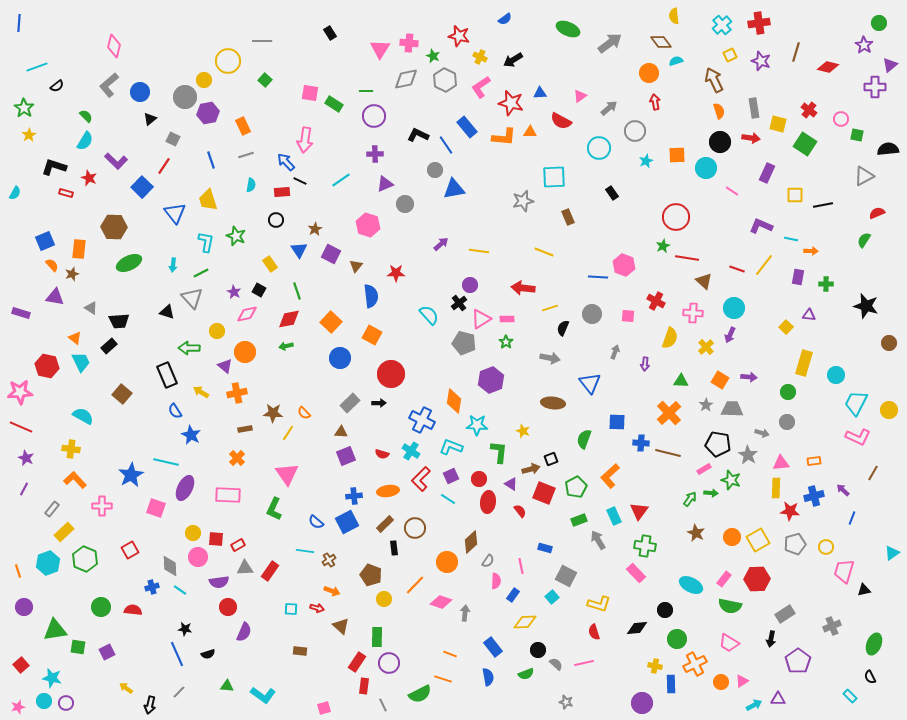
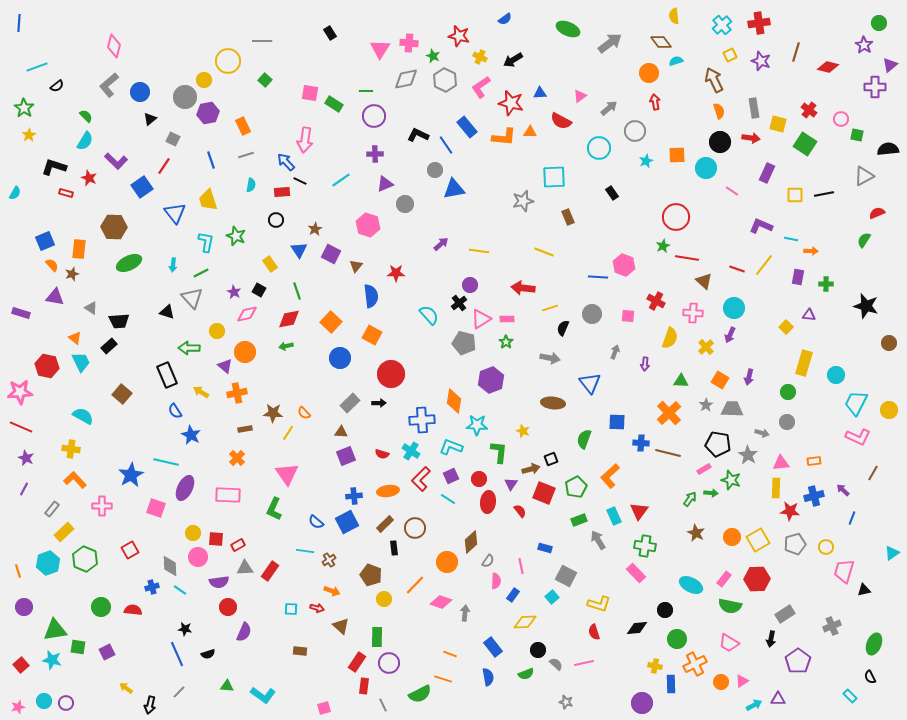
blue square at (142, 187): rotated 10 degrees clockwise
black line at (823, 205): moved 1 px right, 11 px up
purple arrow at (749, 377): rotated 98 degrees clockwise
blue cross at (422, 420): rotated 30 degrees counterclockwise
purple triangle at (511, 484): rotated 32 degrees clockwise
cyan star at (52, 678): moved 18 px up
